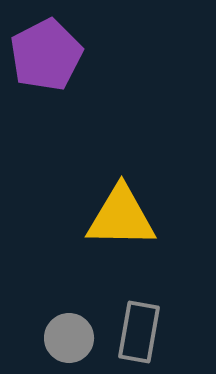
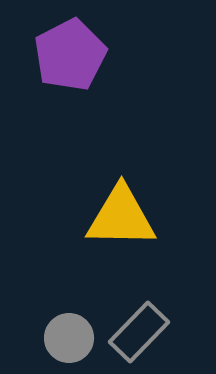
purple pentagon: moved 24 px right
gray rectangle: rotated 34 degrees clockwise
